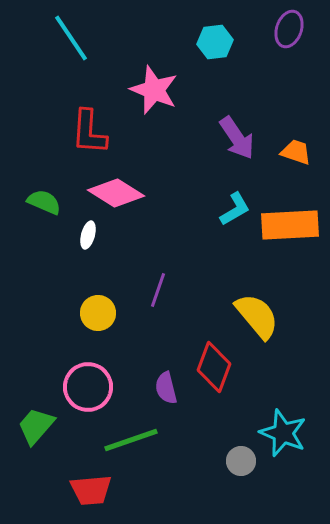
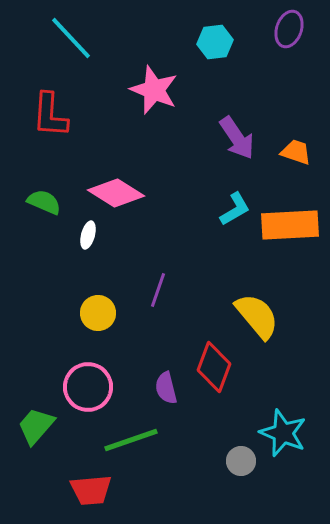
cyan line: rotated 9 degrees counterclockwise
red L-shape: moved 39 px left, 17 px up
